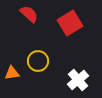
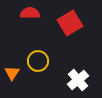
red semicircle: moved 1 px right, 1 px up; rotated 42 degrees counterclockwise
orange triangle: rotated 49 degrees counterclockwise
